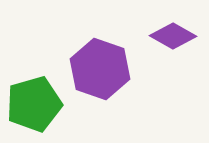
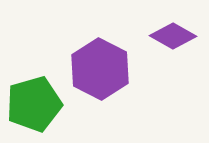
purple hexagon: rotated 8 degrees clockwise
